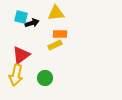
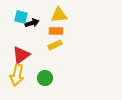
yellow triangle: moved 3 px right, 2 px down
orange rectangle: moved 4 px left, 3 px up
yellow arrow: moved 1 px right
